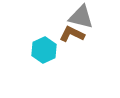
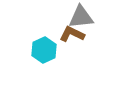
gray triangle: rotated 20 degrees counterclockwise
